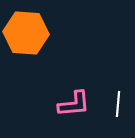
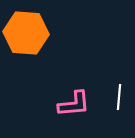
white line: moved 1 px right, 7 px up
